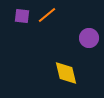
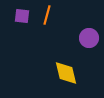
orange line: rotated 36 degrees counterclockwise
